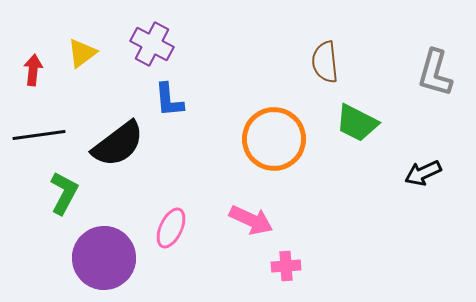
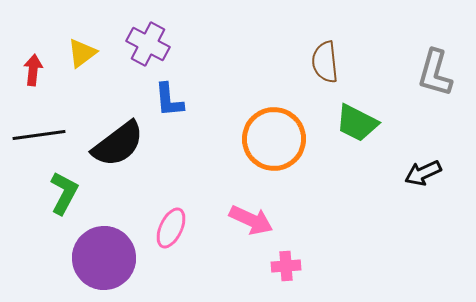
purple cross: moved 4 px left
